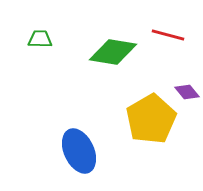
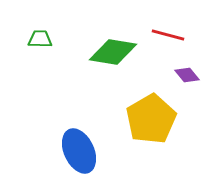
purple diamond: moved 17 px up
